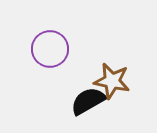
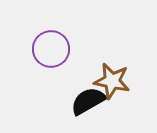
purple circle: moved 1 px right
